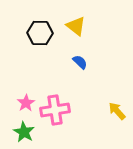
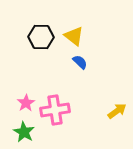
yellow triangle: moved 2 px left, 10 px down
black hexagon: moved 1 px right, 4 px down
yellow arrow: rotated 96 degrees clockwise
